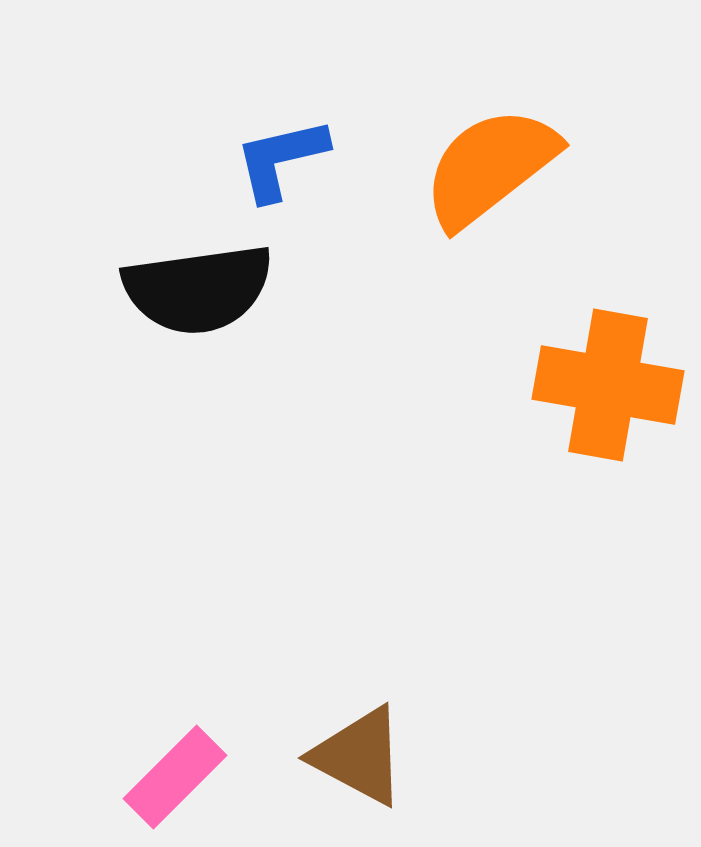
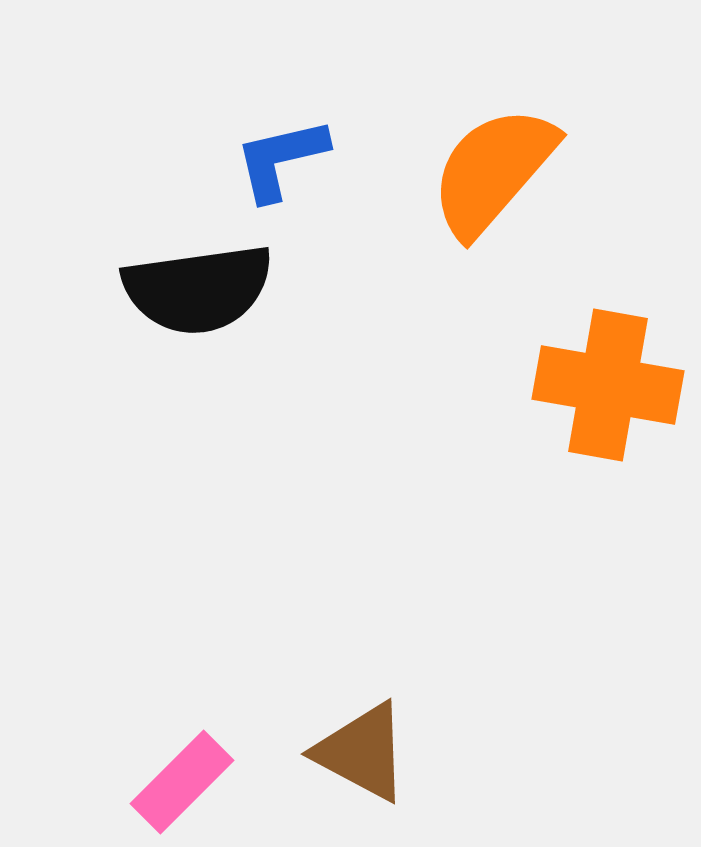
orange semicircle: moved 3 px right, 4 px down; rotated 11 degrees counterclockwise
brown triangle: moved 3 px right, 4 px up
pink rectangle: moved 7 px right, 5 px down
